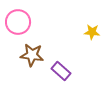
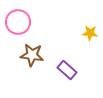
yellow star: moved 2 px left, 1 px down
purple rectangle: moved 6 px right, 1 px up
